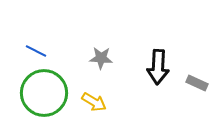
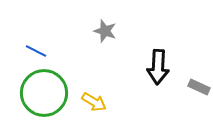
gray star: moved 4 px right, 27 px up; rotated 15 degrees clockwise
gray rectangle: moved 2 px right, 4 px down
